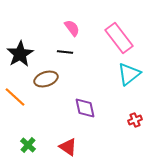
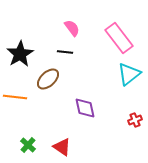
brown ellipse: moved 2 px right; rotated 25 degrees counterclockwise
orange line: rotated 35 degrees counterclockwise
red triangle: moved 6 px left
